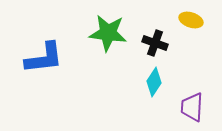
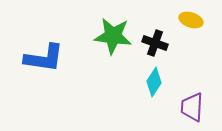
green star: moved 5 px right, 3 px down
blue L-shape: rotated 15 degrees clockwise
